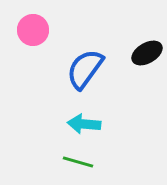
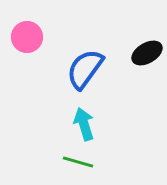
pink circle: moved 6 px left, 7 px down
cyan arrow: rotated 68 degrees clockwise
